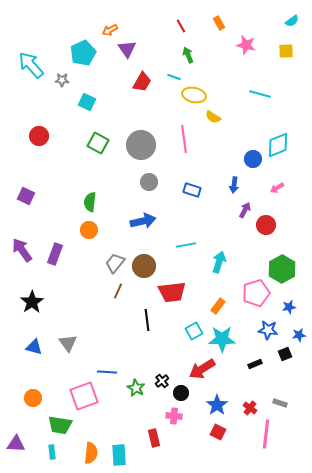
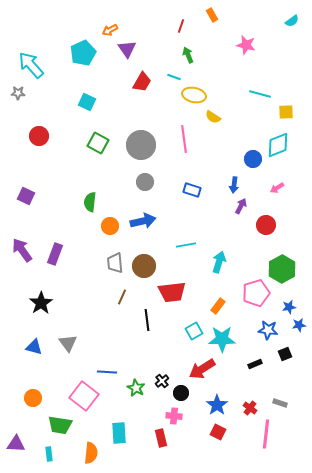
orange rectangle at (219, 23): moved 7 px left, 8 px up
red line at (181, 26): rotated 48 degrees clockwise
yellow square at (286, 51): moved 61 px down
gray star at (62, 80): moved 44 px left, 13 px down
gray circle at (149, 182): moved 4 px left
purple arrow at (245, 210): moved 4 px left, 4 px up
orange circle at (89, 230): moved 21 px right, 4 px up
gray trapezoid at (115, 263): rotated 45 degrees counterclockwise
brown line at (118, 291): moved 4 px right, 6 px down
black star at (32, 302): moved 9 px right, 1 px down
blue star at (299, 335): moved 10 px up
pink square at (84, 396): rotated 32 degrees counterclockwise
red rectangle at (154, 438): moved 7 px right
cyan rectangle at (52, 452): moved 3 px left, 2 px down
cyan rectangle at (119, 455): moved 22 px up
